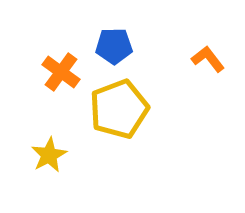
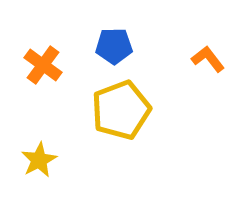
orange cross: moved 18 px left, 7 px up
yellow pentagon: moved 2 px right, 1 px down
yellow star: moved 10 px left, 5 px down
